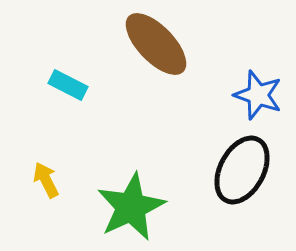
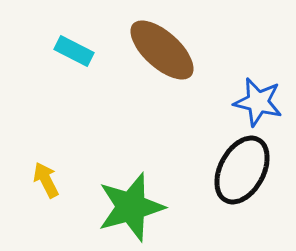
brown ellipse: moved 6 px right, 6 px down; rotated 4 degrees counterclockwise
cyan rectangle: moved 6 px right, 34 px up
blue star: moved 7 px down; rotated 6 degrees counterclockwise
green star: rotated 10 degrees clockwise
